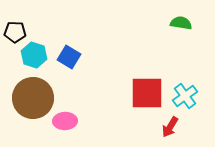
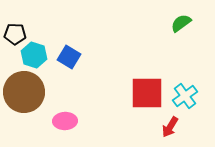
green semicircle: rotated 45 degrees counterclockwise
black pentagon: moved 2 px down
brown circle: moved 9 px left, 6 px up
